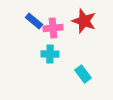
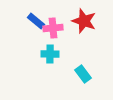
blue rectangle: moved 2 px right
